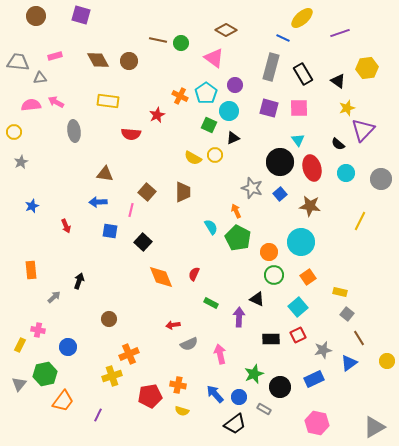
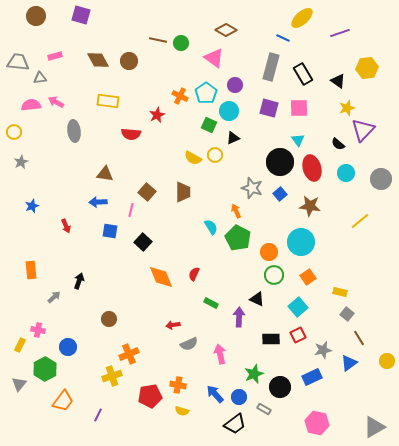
yellow line at (360, 221): rotated 24 degrees clockwise
green hexagon at (45, 374): moved 5 px up; rotated 15 degrees counterclockwise
blue rectangle at (314, 379): moved 2 px left, 2 px up
